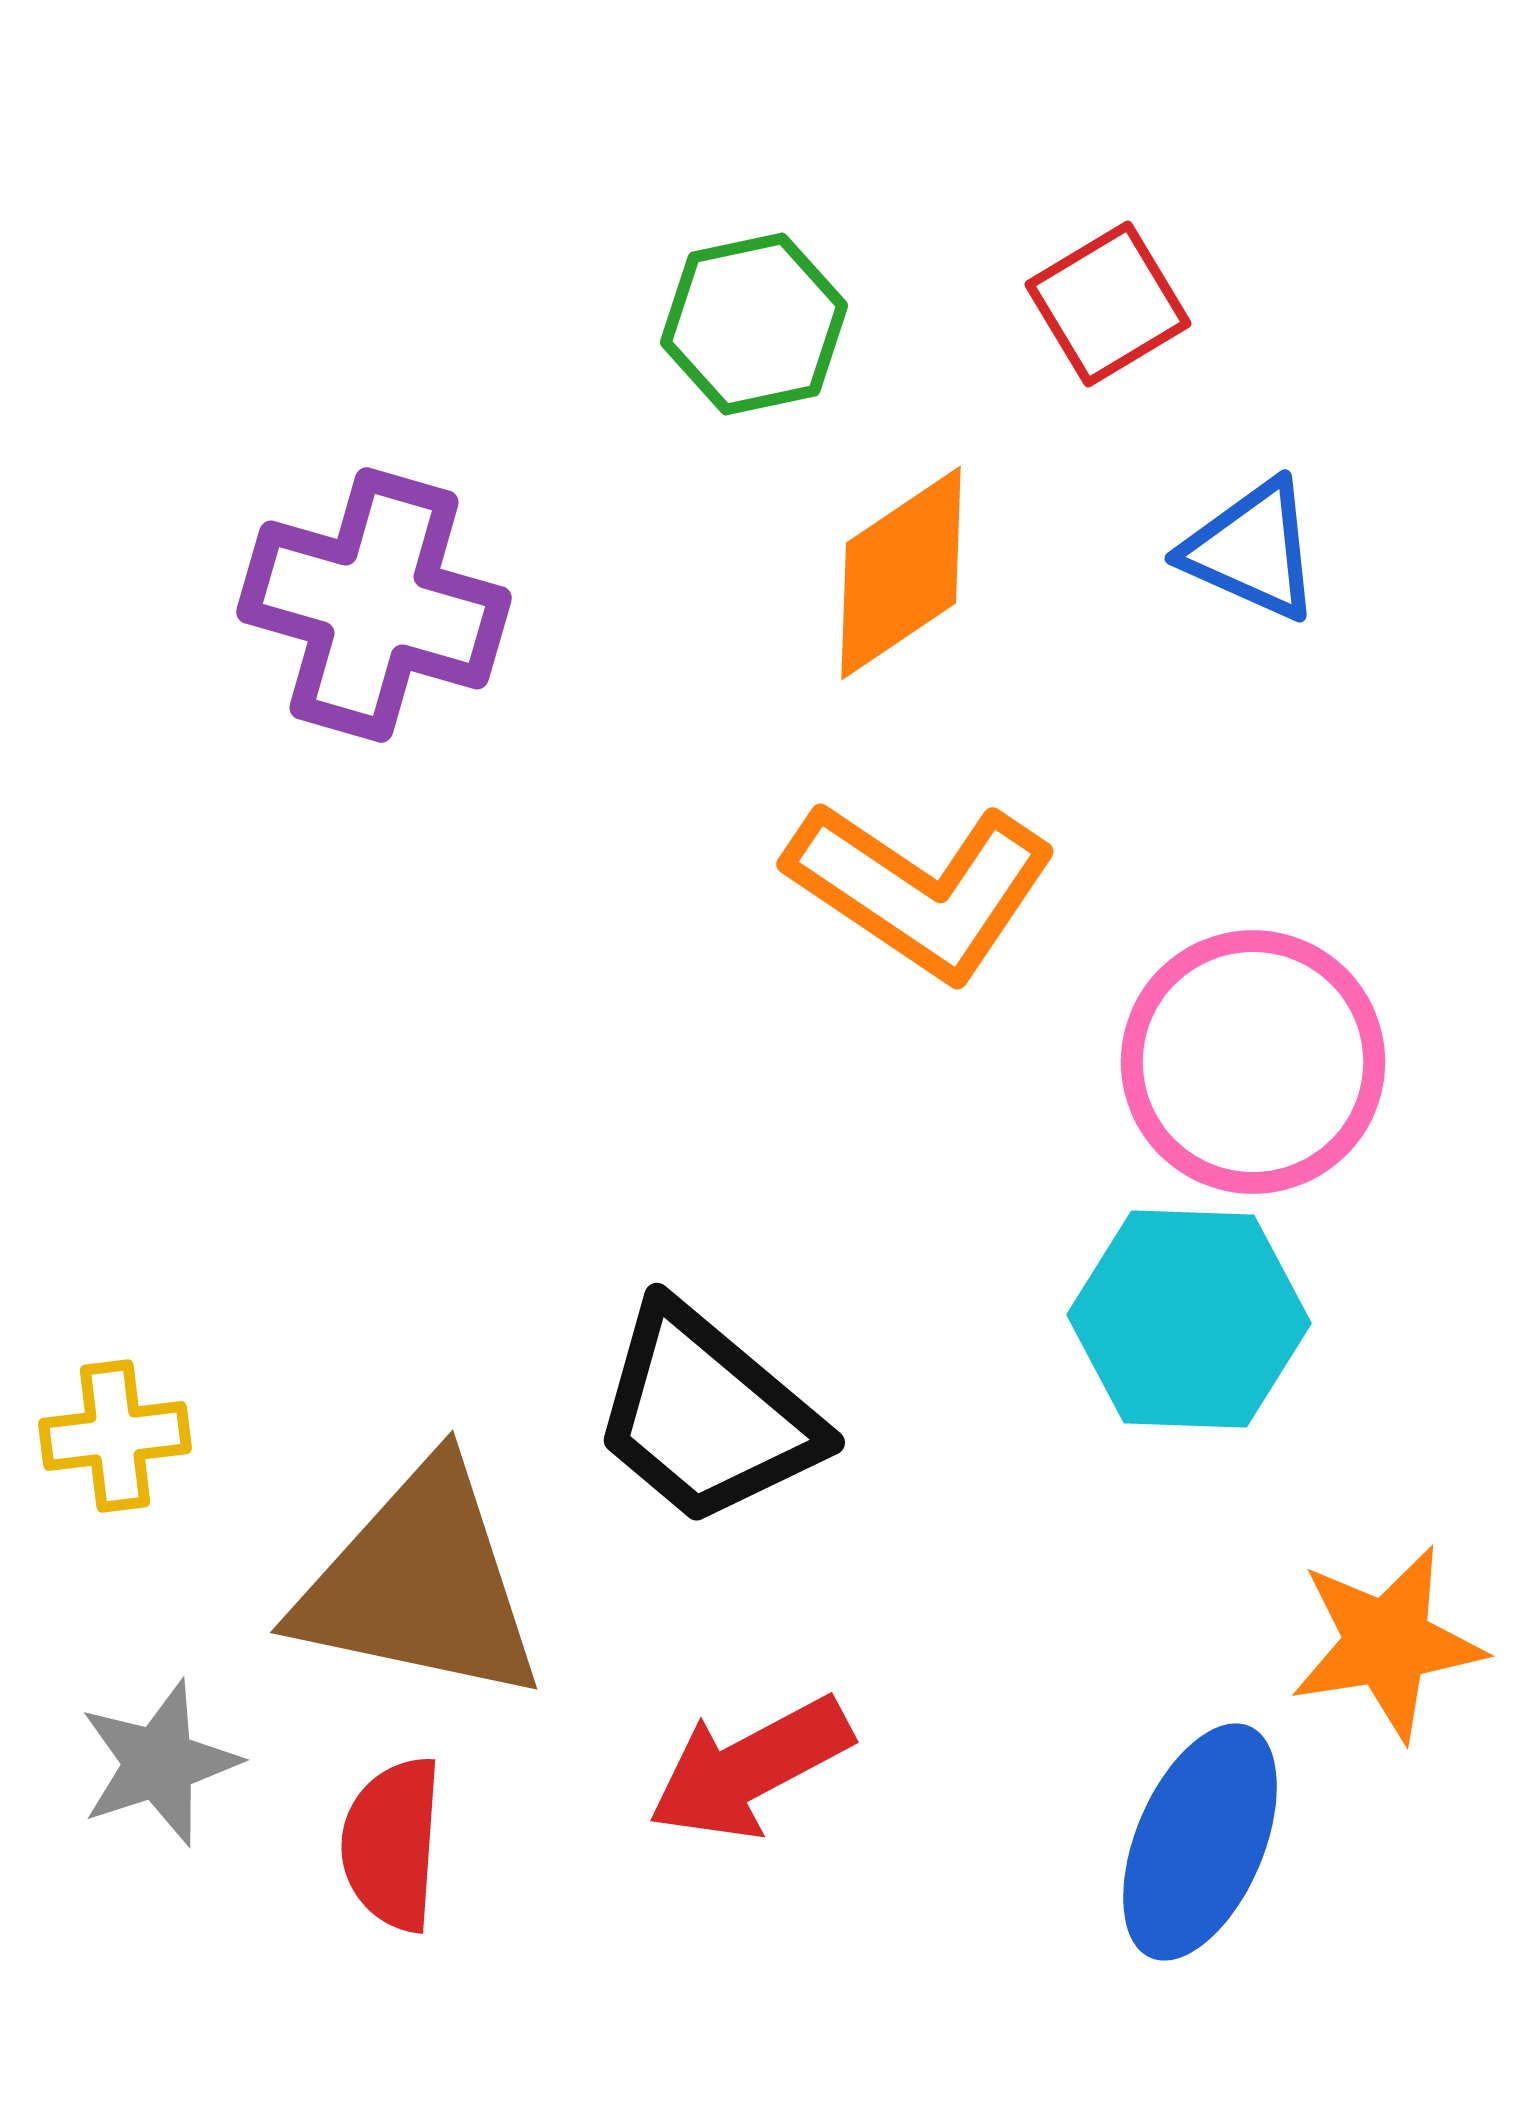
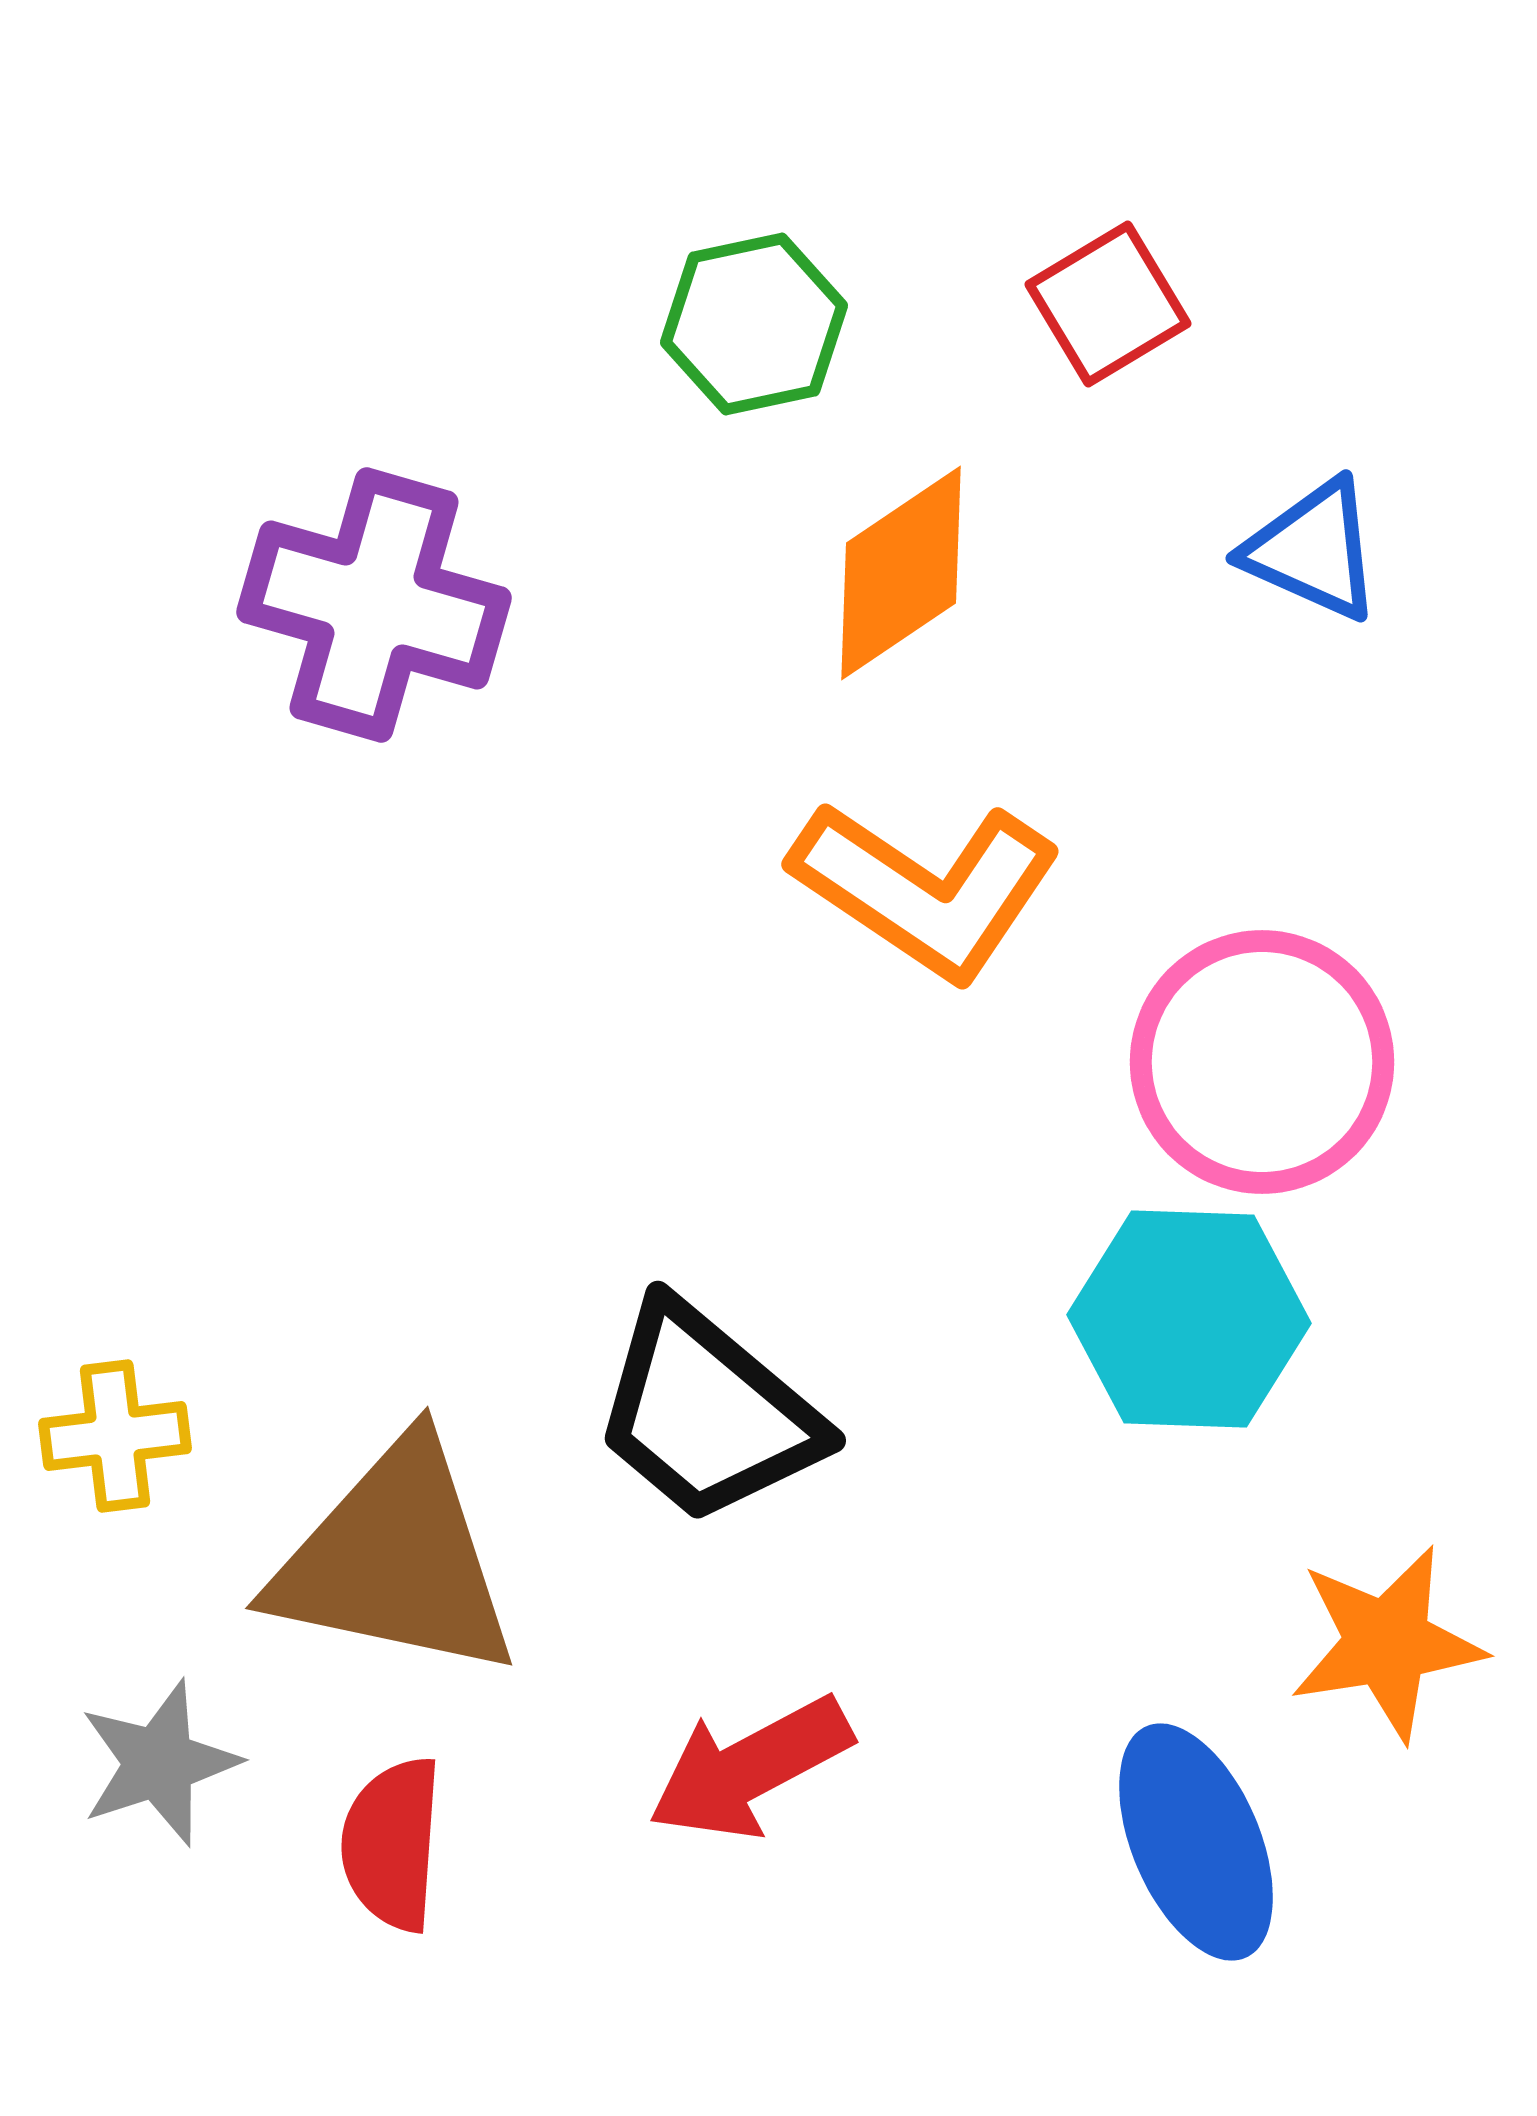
blue triangle: moved 61 px right
orange L-shape: moved 5 px right
pink circle: moved 9 px right
black trapezoid: moved 1 px right, 2 px up
brown triangle: moved 25 px left, 24 px up
blue ellipse: moved 4 px left; rotated 46 degrees counterclockwise
